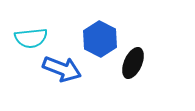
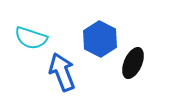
cyan semicircle: rotated 24 degrees clockwise
blue arrow: moved 3 px down; rotated 132 degrees counterclockwise
